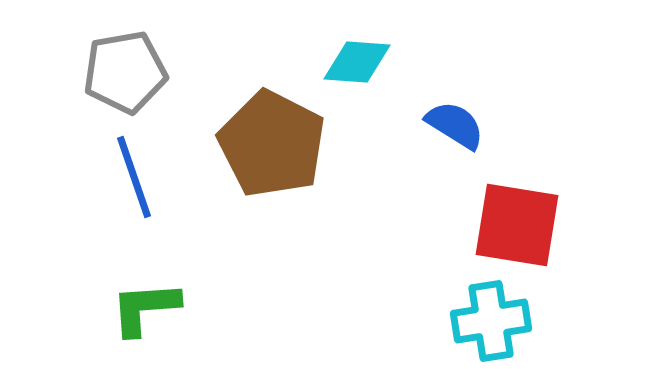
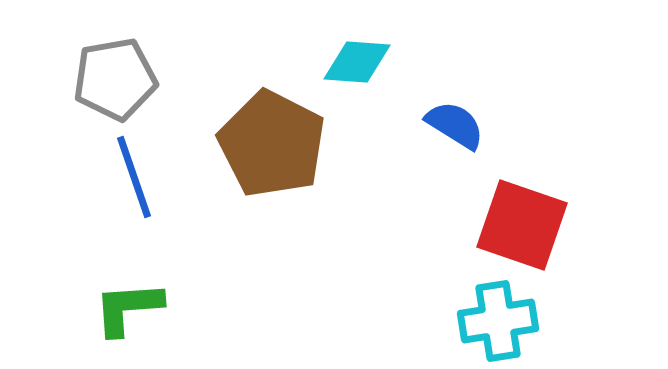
gray pentagon: moved 10 px left, 7 px down
red square: moved 5 px right; rotated 10 degrees clockwise
green L-shape: moved 17 px left
cyan cross: moved 7 px right
